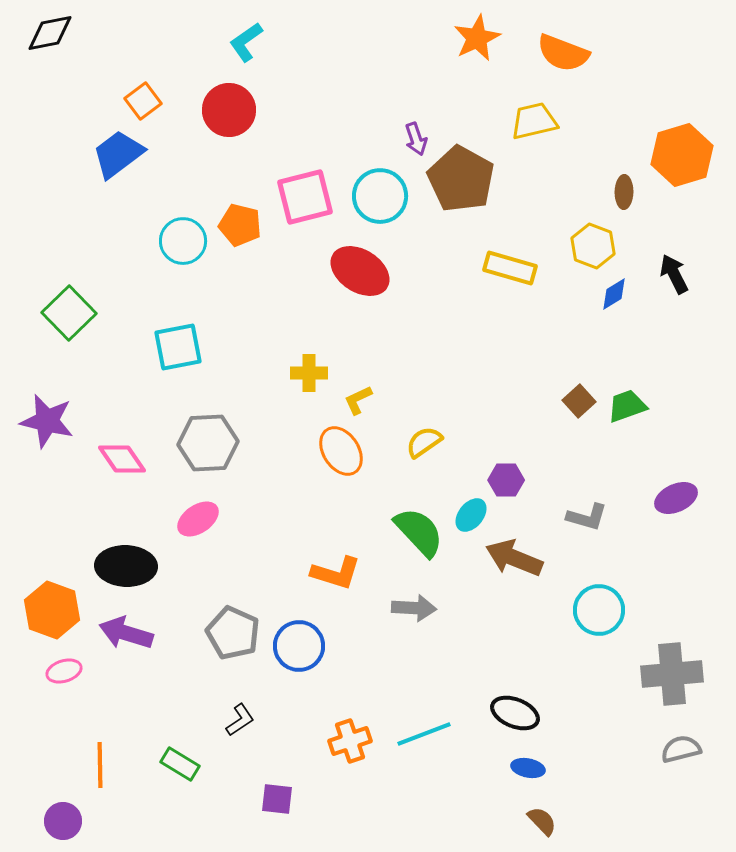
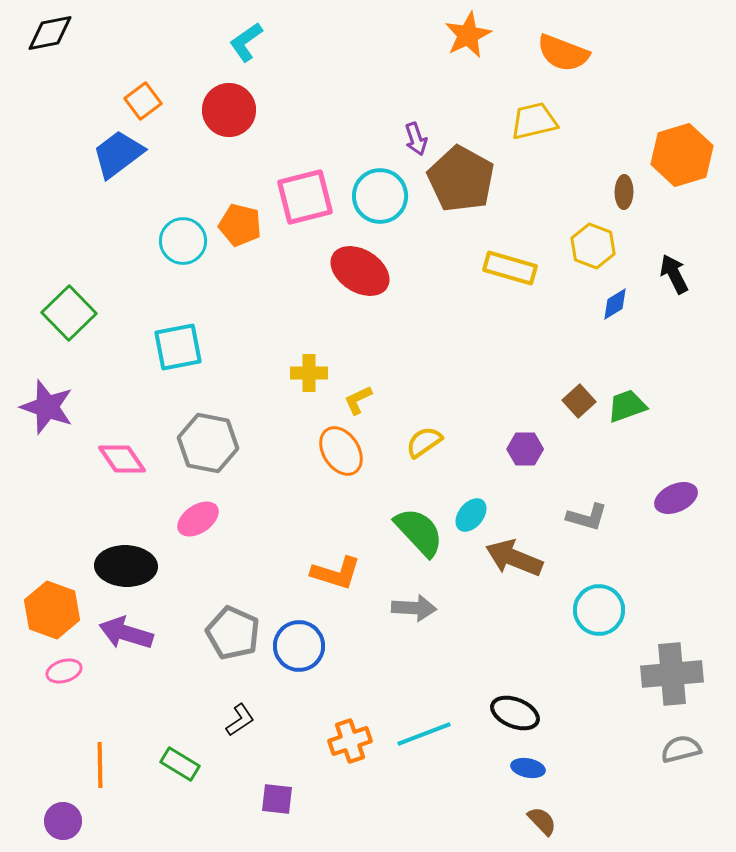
orange star at (477, 38): moved 9 px left, 3 px up
blue diamond at (614, 294): moved 1 px right, 10 px down
purple star at (47, 421): moved 14 px up; rotated 6 degrees clockwise
gray hexagon at (208, 443): rotated 14 degrees clockwise
purple hexagon at (506, 480): moved 19 px right, 31 px up
